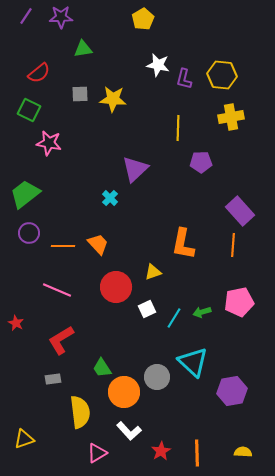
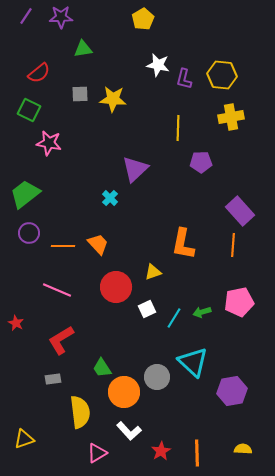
yellow semicircle at (243, 452): moved 3 px up
